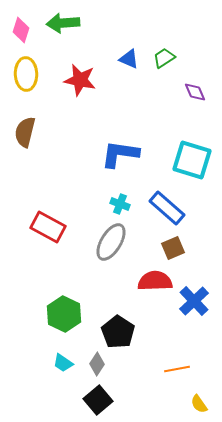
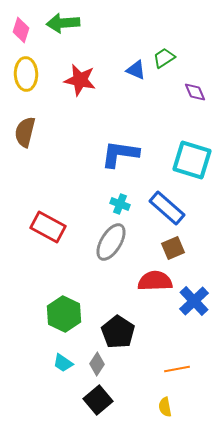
blue triangle: moved 7 px right, 11 px down
yellow semicircle: moved 34 px left, 3 px down; rotated 24 degrees clockwise
